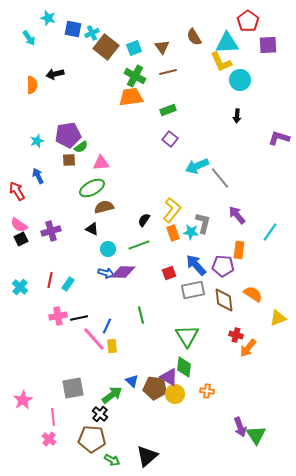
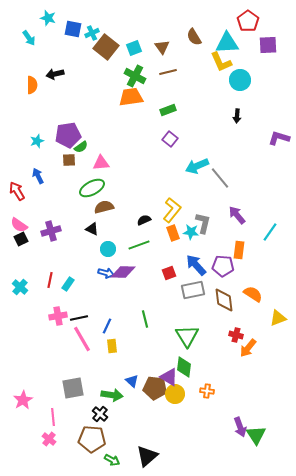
black semicircle at (144, 220): rotated 32 degrees clockwise
green line at (141, 315): moved 4 px right, 4 px down
pink line at (94, 339): moved 12 px left; rotated 12 degrees clockwise
green arrow at (112, 395): rotated 45 degrees clockwise
